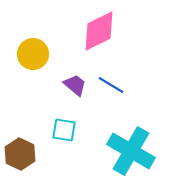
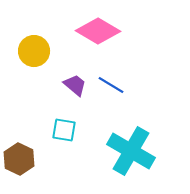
pink diamond: moved 1 px left; rotated 57 degrees clockwise
yellow circle: moved 1 px right, 3 px up
brown hexagon: moved 1 px left, 5 px down
